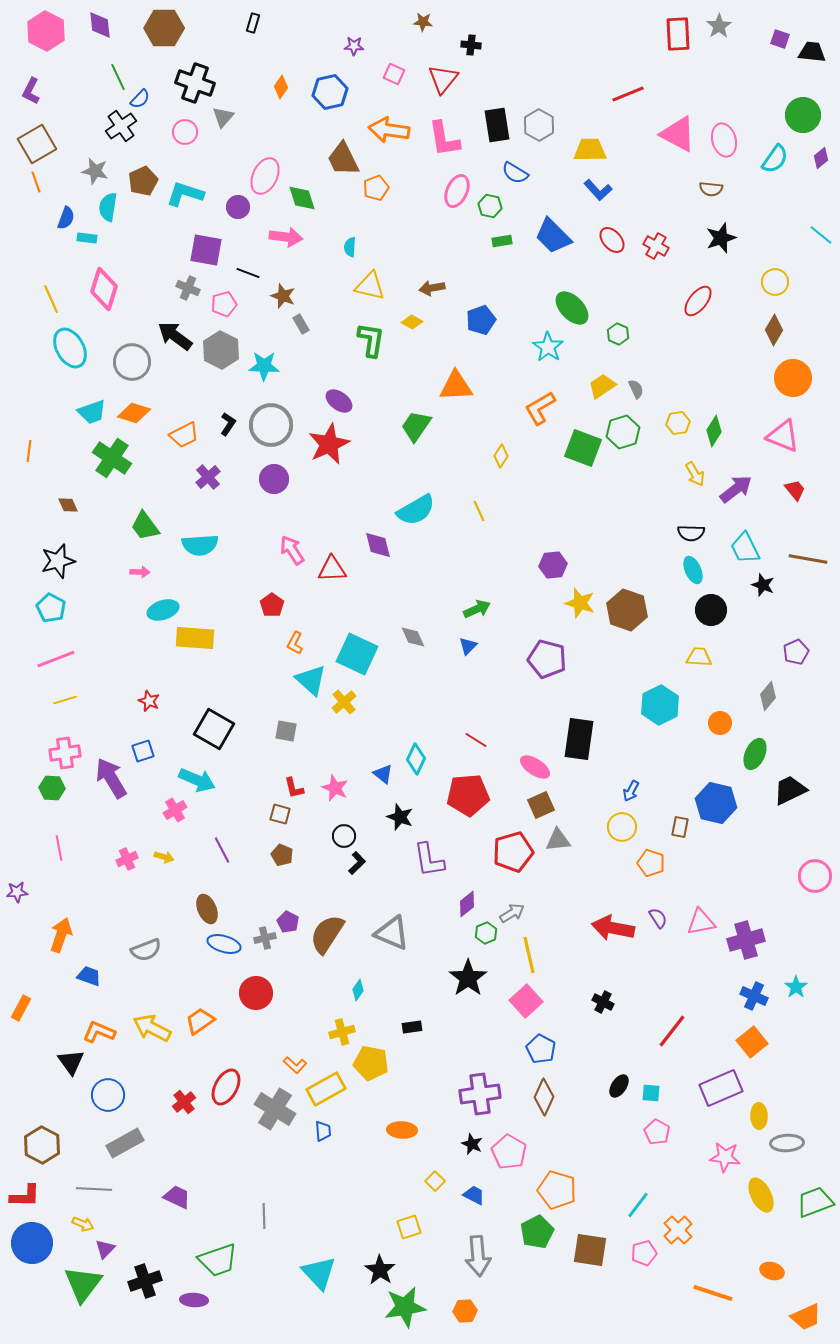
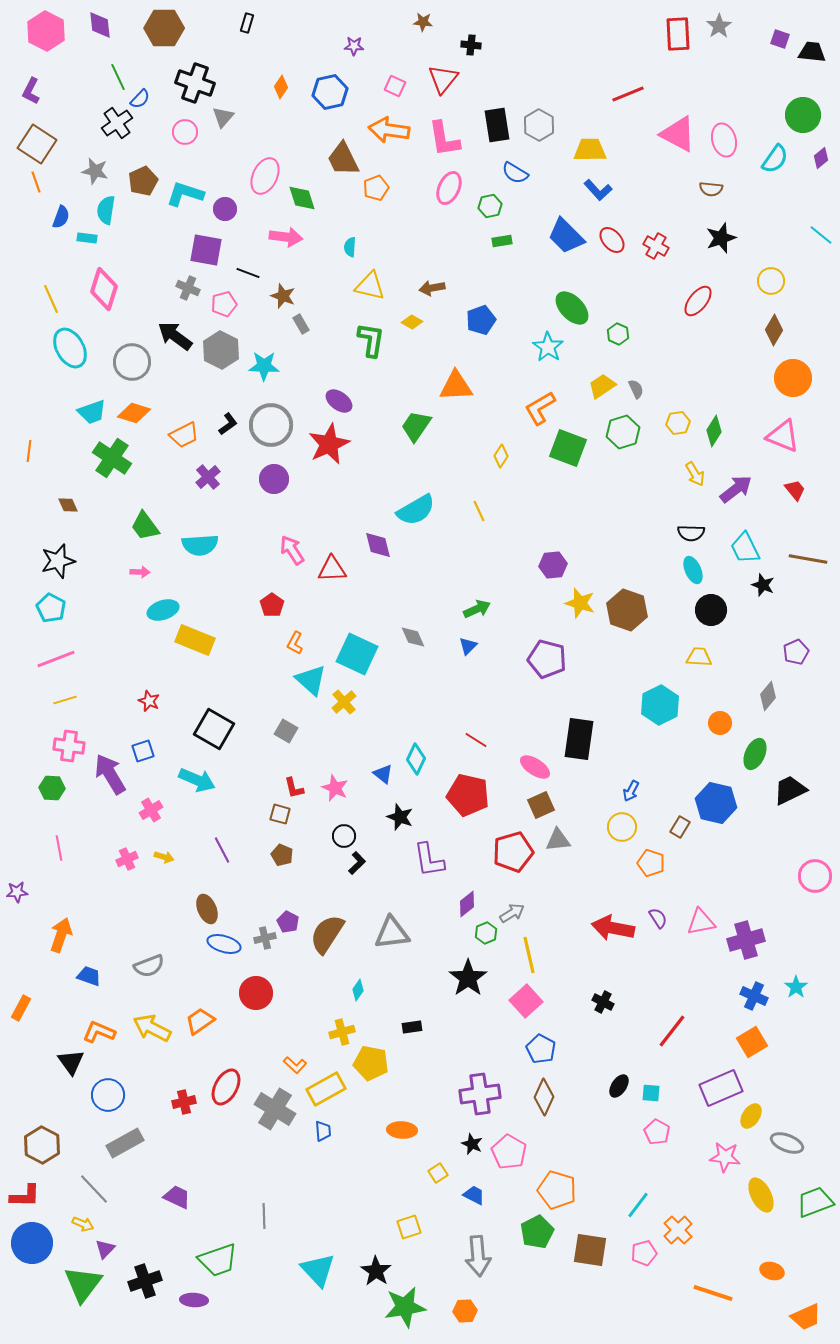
black rectangle at (253, 23): moved 6 px left
pink square at (394, 74): moved 1 px right, 12 px down
black cross at (121, 126): moved 4 px left, 3 px up
brown square at (37, 144): rotated 27 degrees counterclockwise
pink ellipse at (457, 191): moved 8 px left, 3 px up
green hexagon at (490, 206): rotated 25 degrees counterclockwise
cyan semicircle at (108, 207): moved 2 px left, 3 px down
purple circle at (238, 207): moved 13 px left, 2 px down
blue semicircle at (66, 218): moved 5 px left, 1 px up
blue trapezoid at (553, 236): moved 13 px right
yellow circle at (775, 282): moved 4 px left, 1 px up
black L-shape at (228, 424): rotated 20 degrees clockwise
green square at (583, 448): moved 15 px left
yellow rectangle at (195, 638): moved 2 px down; rotated 18 degrees clockwise
gray square at (286, 731): rotated 20 degrees clockwise
pink cross at (65, 753): moved 4 px right, 7 px up; rotated 16 degrees clockwise
purple arrow at (111, 778): moved 1 px left, 4 px up
red pentagon at (468, 795): rotated 18 degrees clockwise
pink cross at (175, 810): moved 24 px left
brown rectangle at (680, 827): rotated 20 degrees clockwise
gray triangle at (392, 933): rotated 30 degrees counterclockwise
gray semicircle at (146, 950): moved 3 px right, 16 px down
orange square at (752, 1042): rotated 8 degrees clockwise
red cross at (184, 1102): rotated 25 degrees clockwise
yellow ellipse at (759, 1116): moved 8 px left; rotated 35 degrees clockwise
gray ellipse at (787, 1143): rotated 24 degrees clockwise
yellow square at (435, 1181): moved 3 px right, 8 px up; rotated 12 degrees clockwise
gray line at (94, 1189): rotated 44 degrees clockwise
black star at (380, 1270): moved 4 px left, 1 px down
cyan triangle at (319, 1273): moved 1 px left, 3 px up
